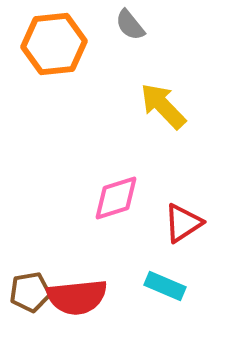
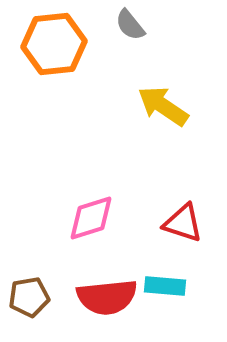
yellow arrow: rotated 12 degrees counterclockwise
pink diamond: moved 25 px left, 20 px down
red triangle: rotated 51 degrees clockwise
cyan rectangle: rotated 18 degrees counterclockwise
brown pentagon: moved 1 px left, 5 px down
red semicircle: moved 30 px right
